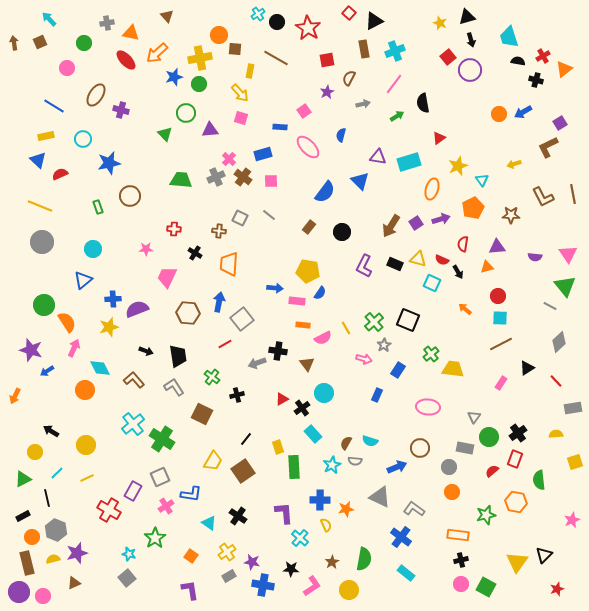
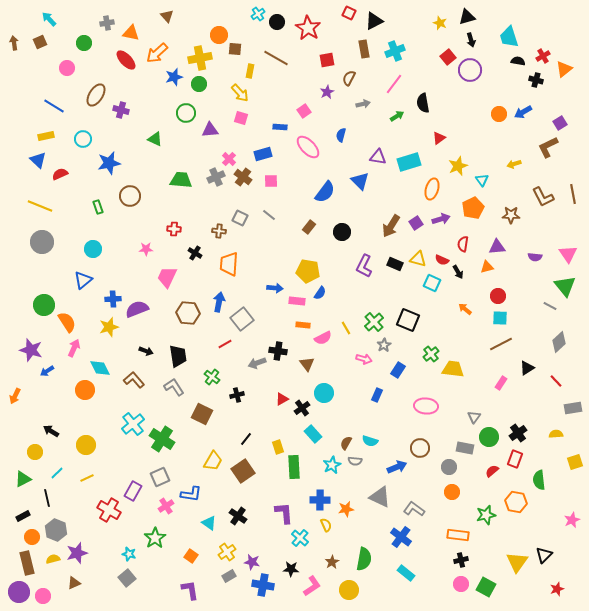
red square at (349, 13): rotated 16 degrees counterclockwise
green triangle at (165, 134): moved 10 px left, 5 px down; rotated 21 degrees counterclockwise
pink ellipse at (428, 407): moved 2 px left, 1 px up
